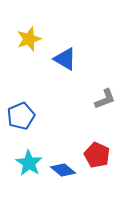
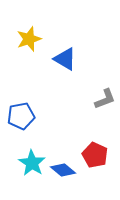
blue pentagon: rotated 12 degrees clockwise
red pentagon: moved 2 px left
cyan star: moved 3 px right
